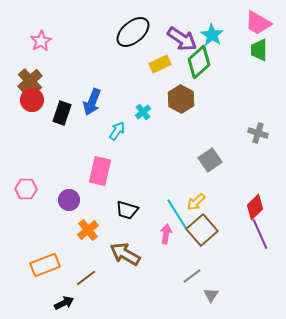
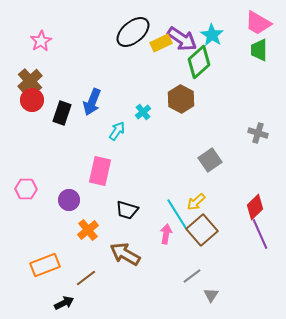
yellow rectangle: moved 1 px right, 21 px up
